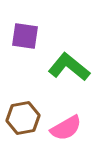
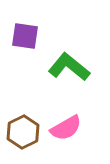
brown hexagon: moved 14 px down; rotated 16 degrees counterclockwise
